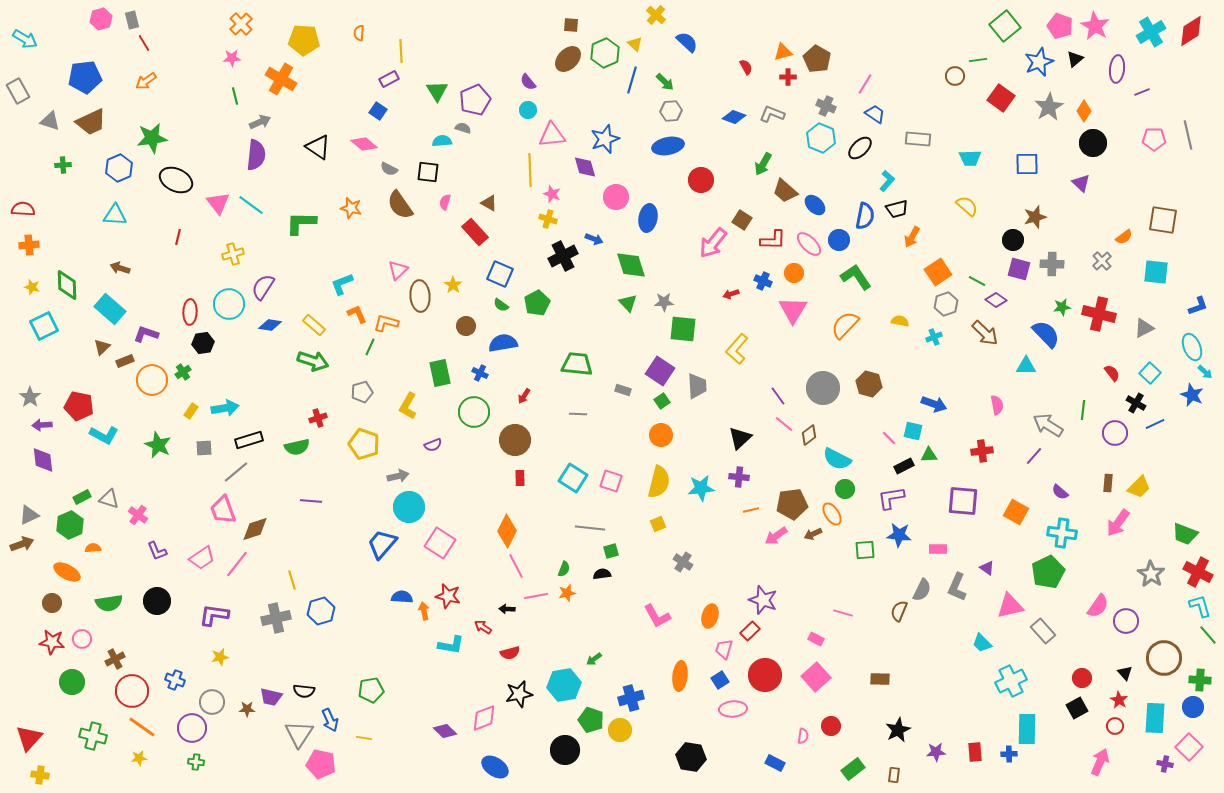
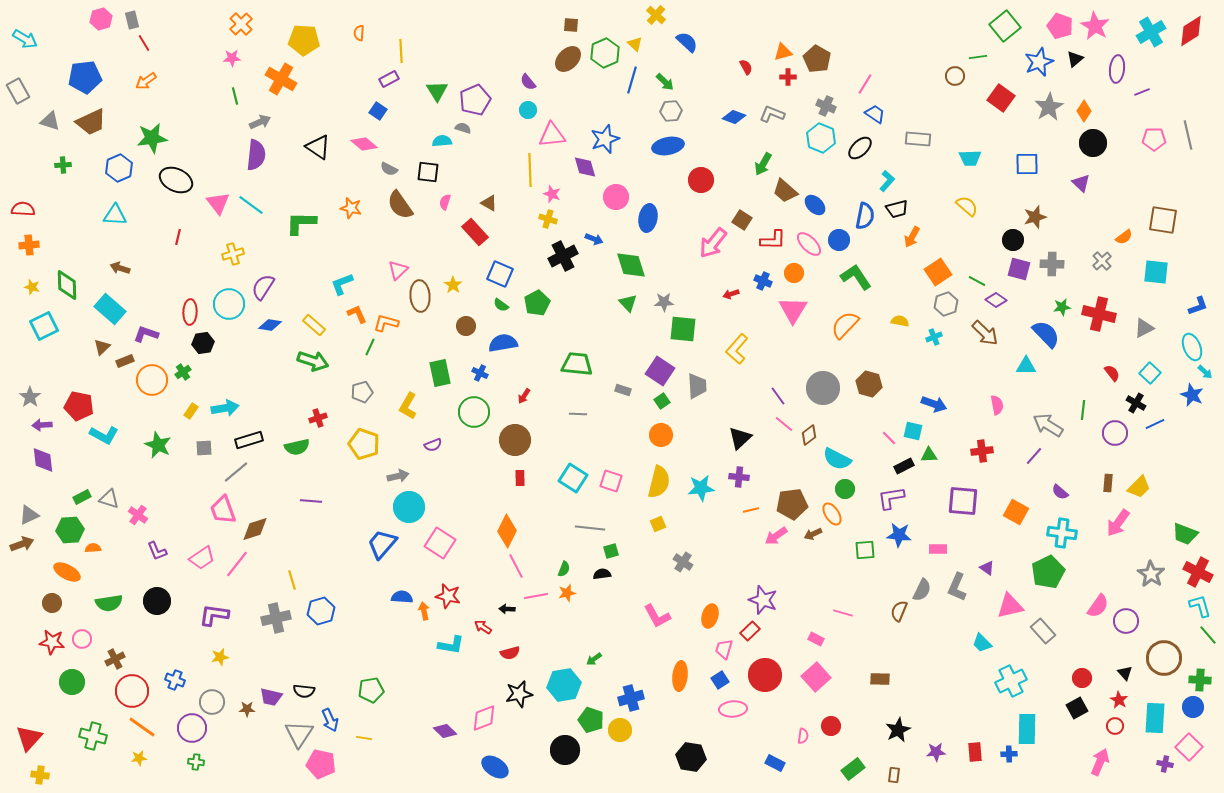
green line at (978, 60): moved 3 px up
green hexagon at (70, 525): moved 5 px down; rotated 20 degrees clockwise
